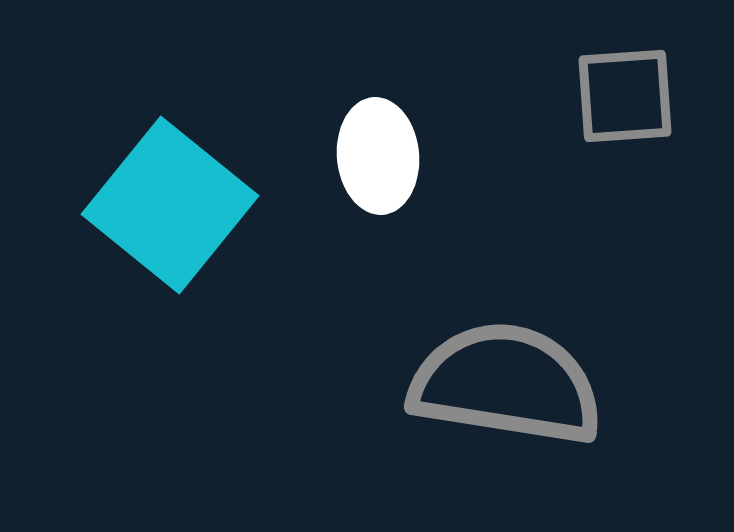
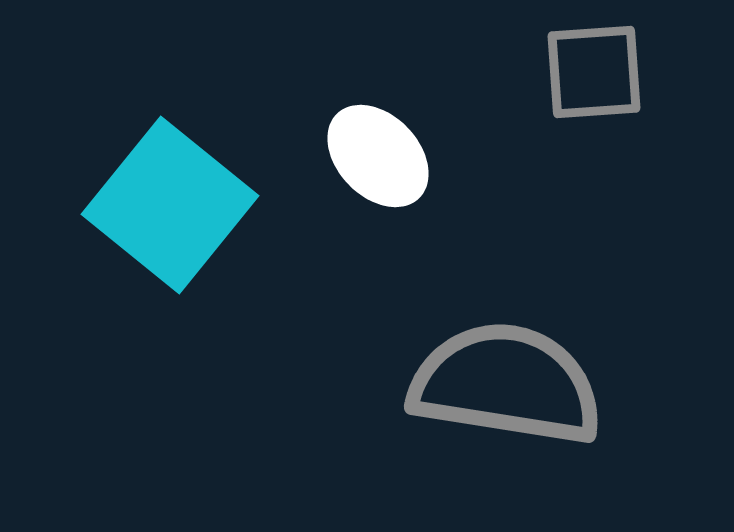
gray square: moved 31 px left, 24 px up
white ellipse: rotated 39 degrees counterclockwise
